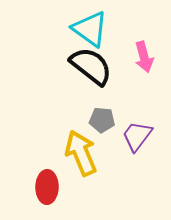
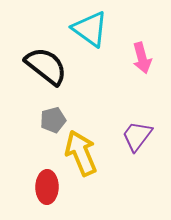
pink arrow: moved 2 px left, 1 px down
black semicircle: moved 45 px left
gray pentagon: moved 49 px left; rotated 20 degrees counterclockwise
